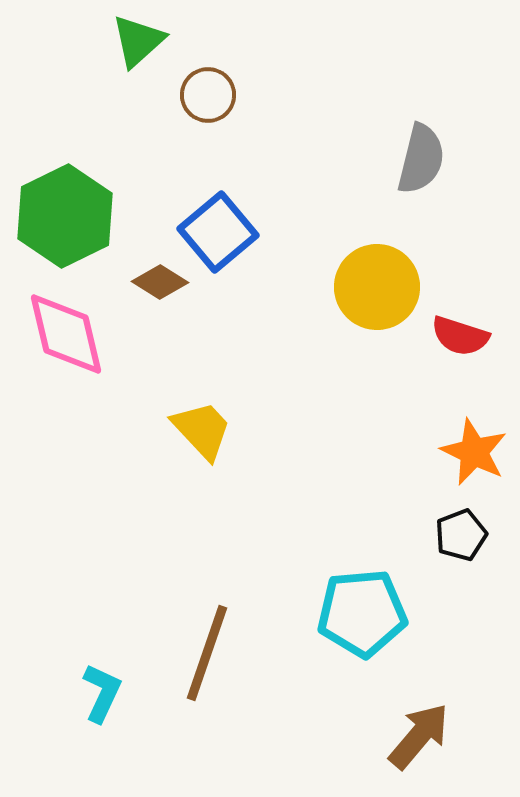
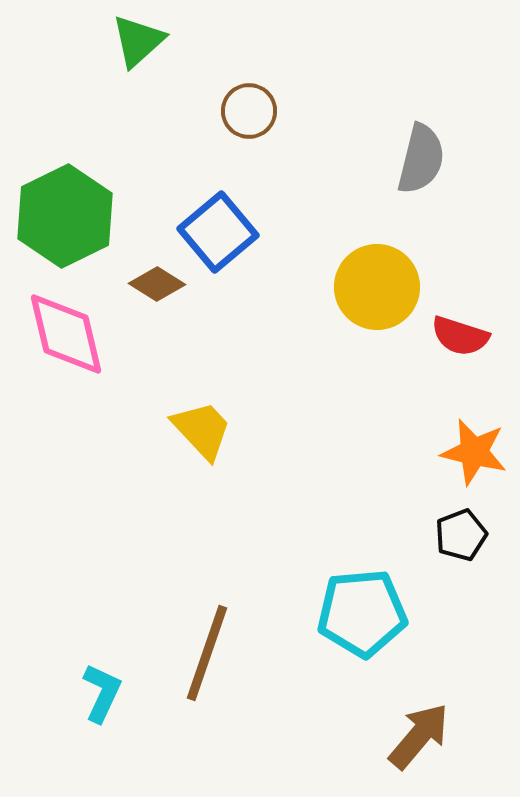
brown circle: moved 41 px right, 16 px down
brown diamond: moved 3 px left, 2 px down
orange star: rotated 12 degrees counterclockwise
